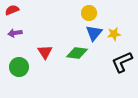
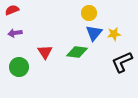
green diamond: moved 1 px up
